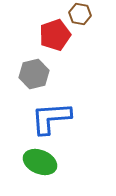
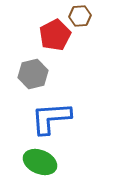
brown hexagon: moved 2 px down; rotated 15 degrees counterclockwise
red pentagon: rotated 8 degrees counterclockwise
gray hexagon: moved 1 px left
